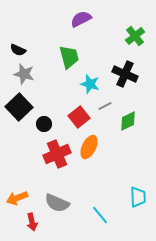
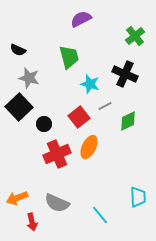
gray star: moved 5 px right, 4 px down
